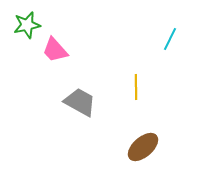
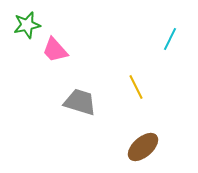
yellow line: rotated 25 degrees counterclockwise
gray trapezoid: rotated 12 degrees counterclockwise
